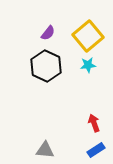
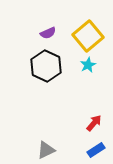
purple semicircle: rotated 28 degrees clockwise
cyan star: rotated 21 degrees counterclockwise
red arrow: rotated 60 degrees clockwise
gray triangle: moved 1 px right; rotated 30 degrees counterclockwise
